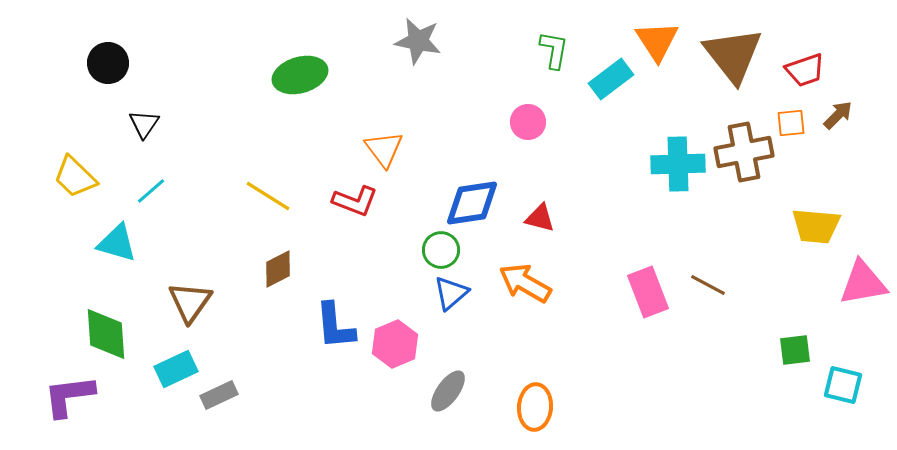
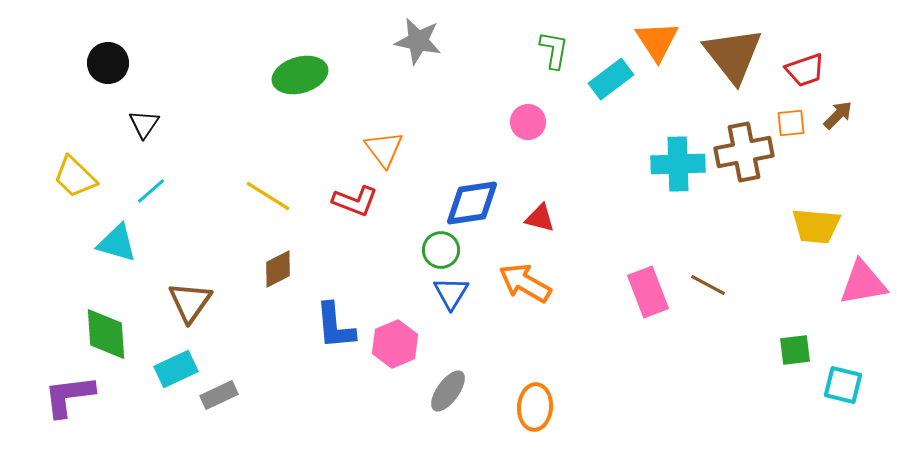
blue triangle at (451, 293): rotated 18 degrees counterclockwise
